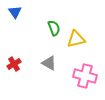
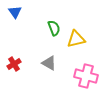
pink cross: moved 1 px right
